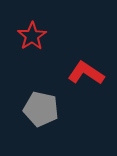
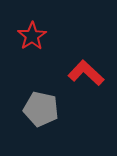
red L-shape: rotated 9 degrees clockwise
